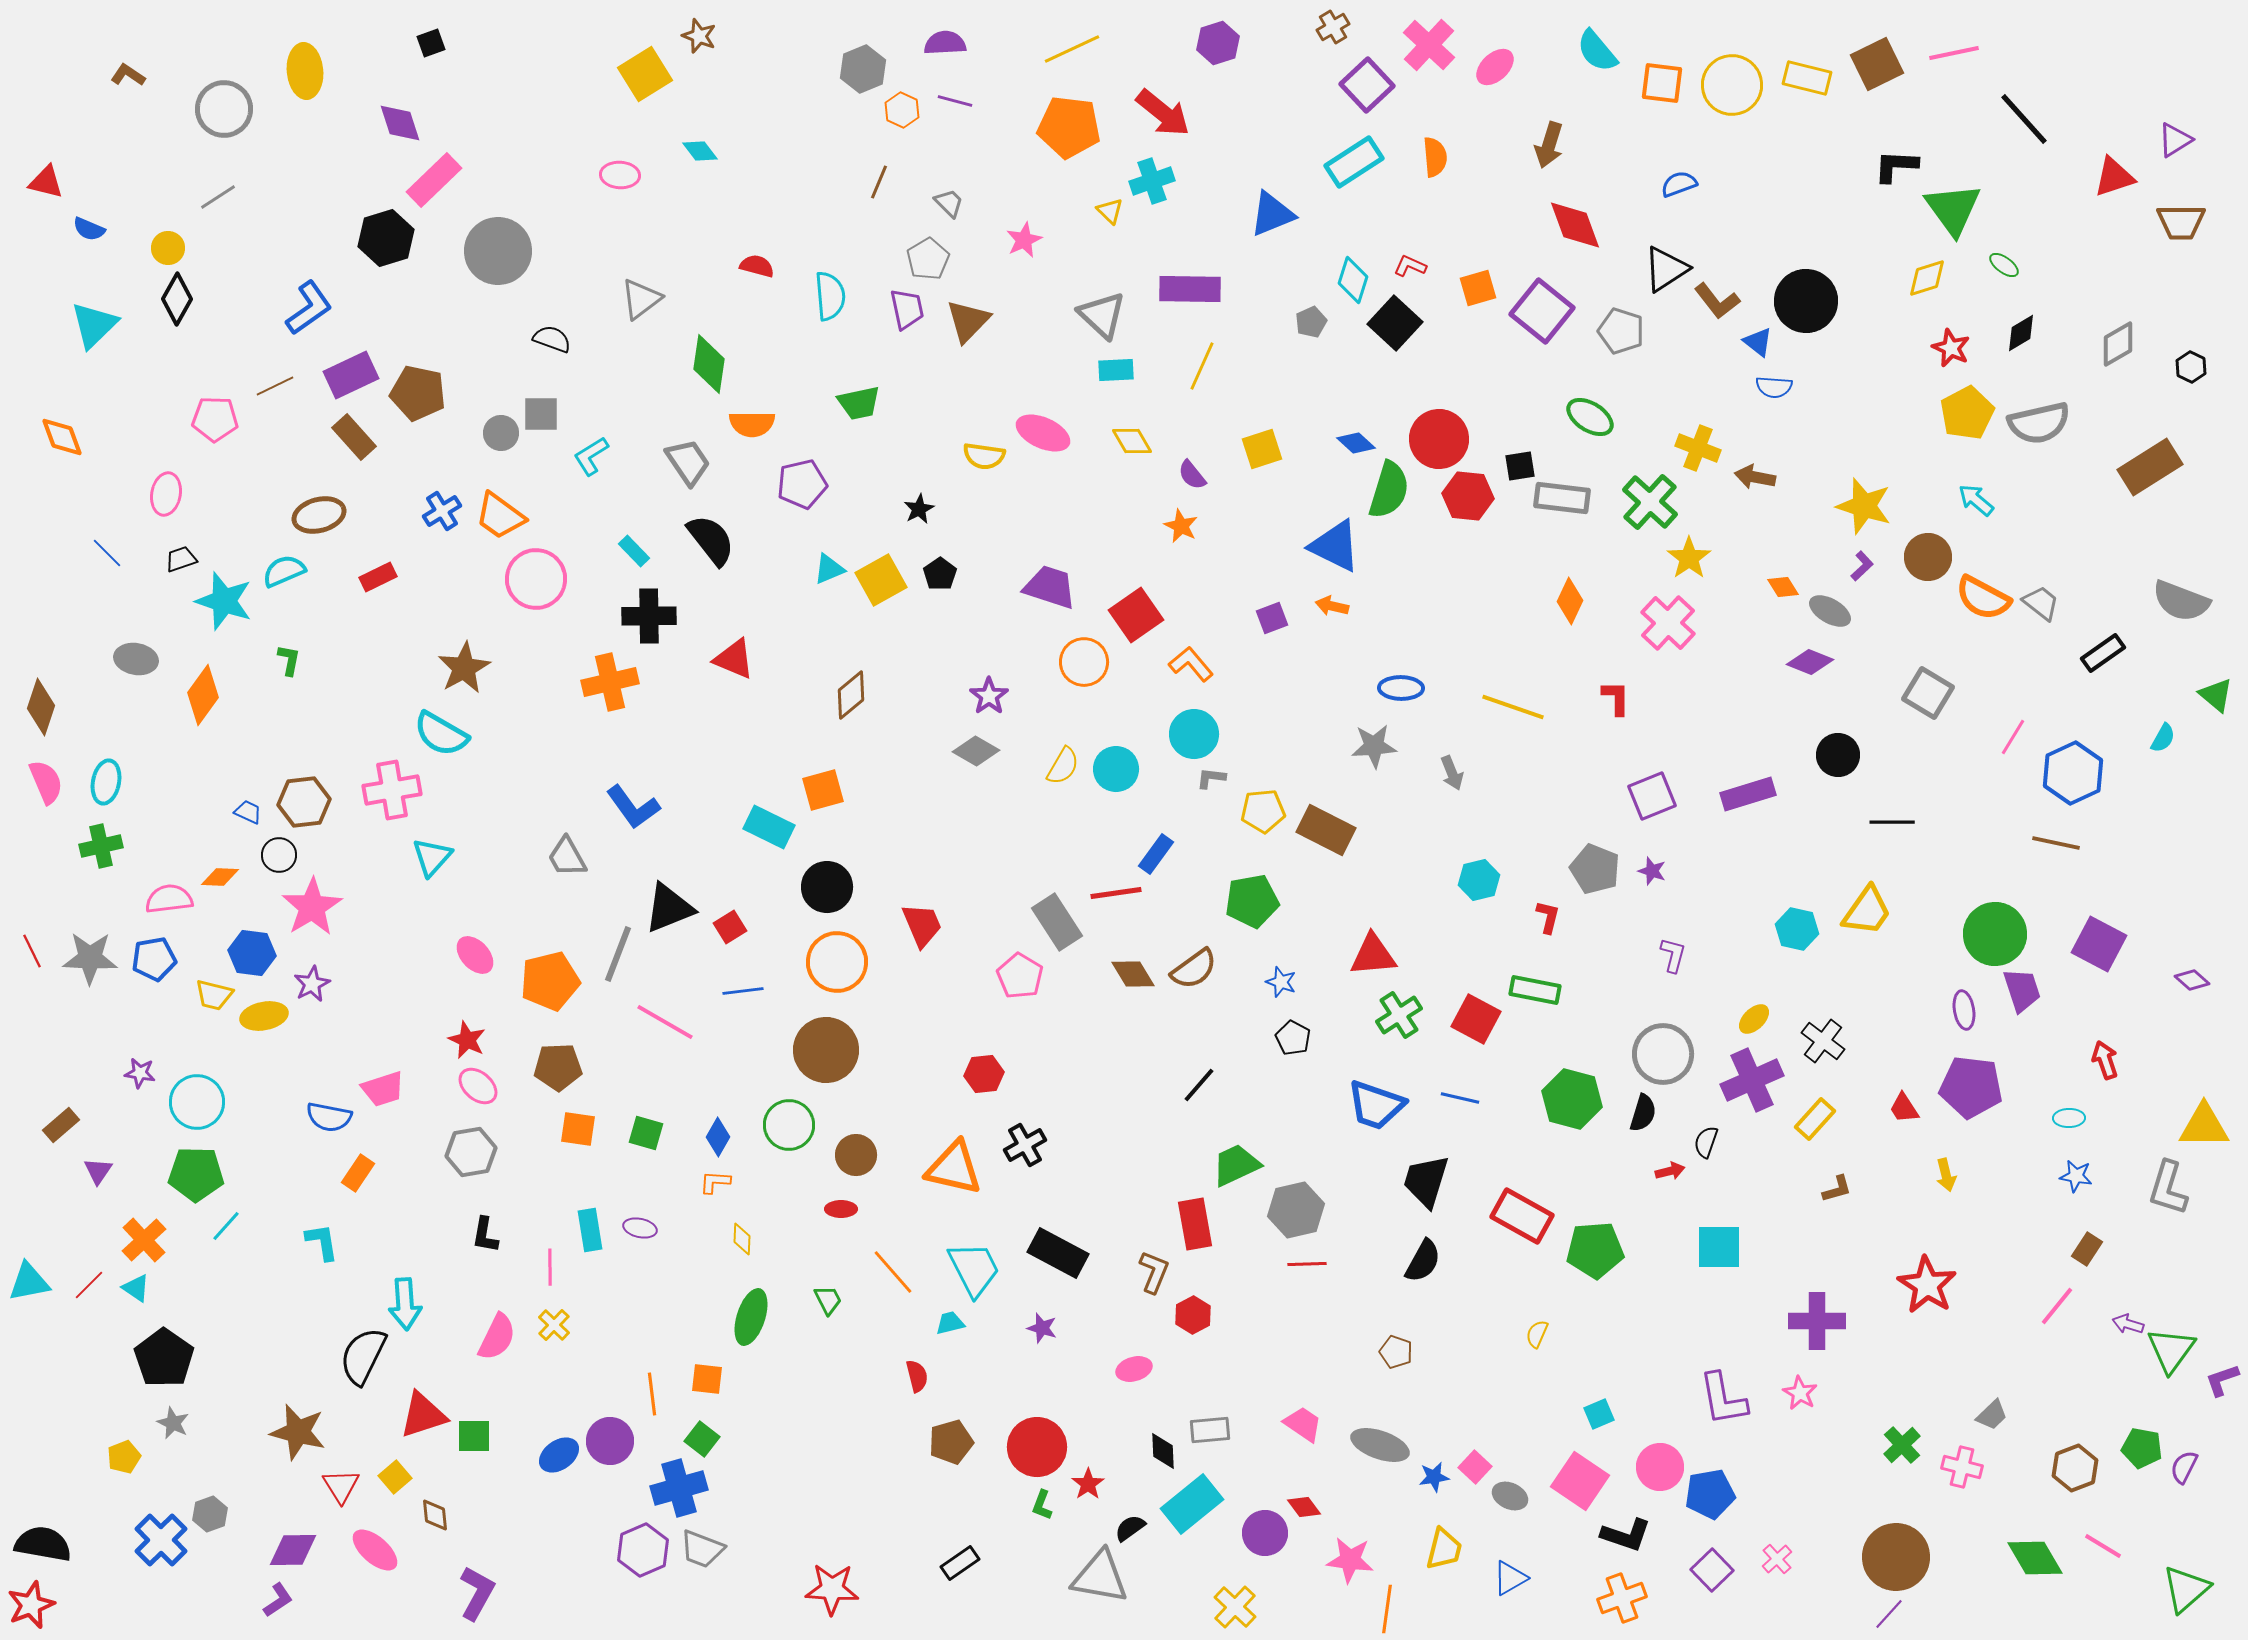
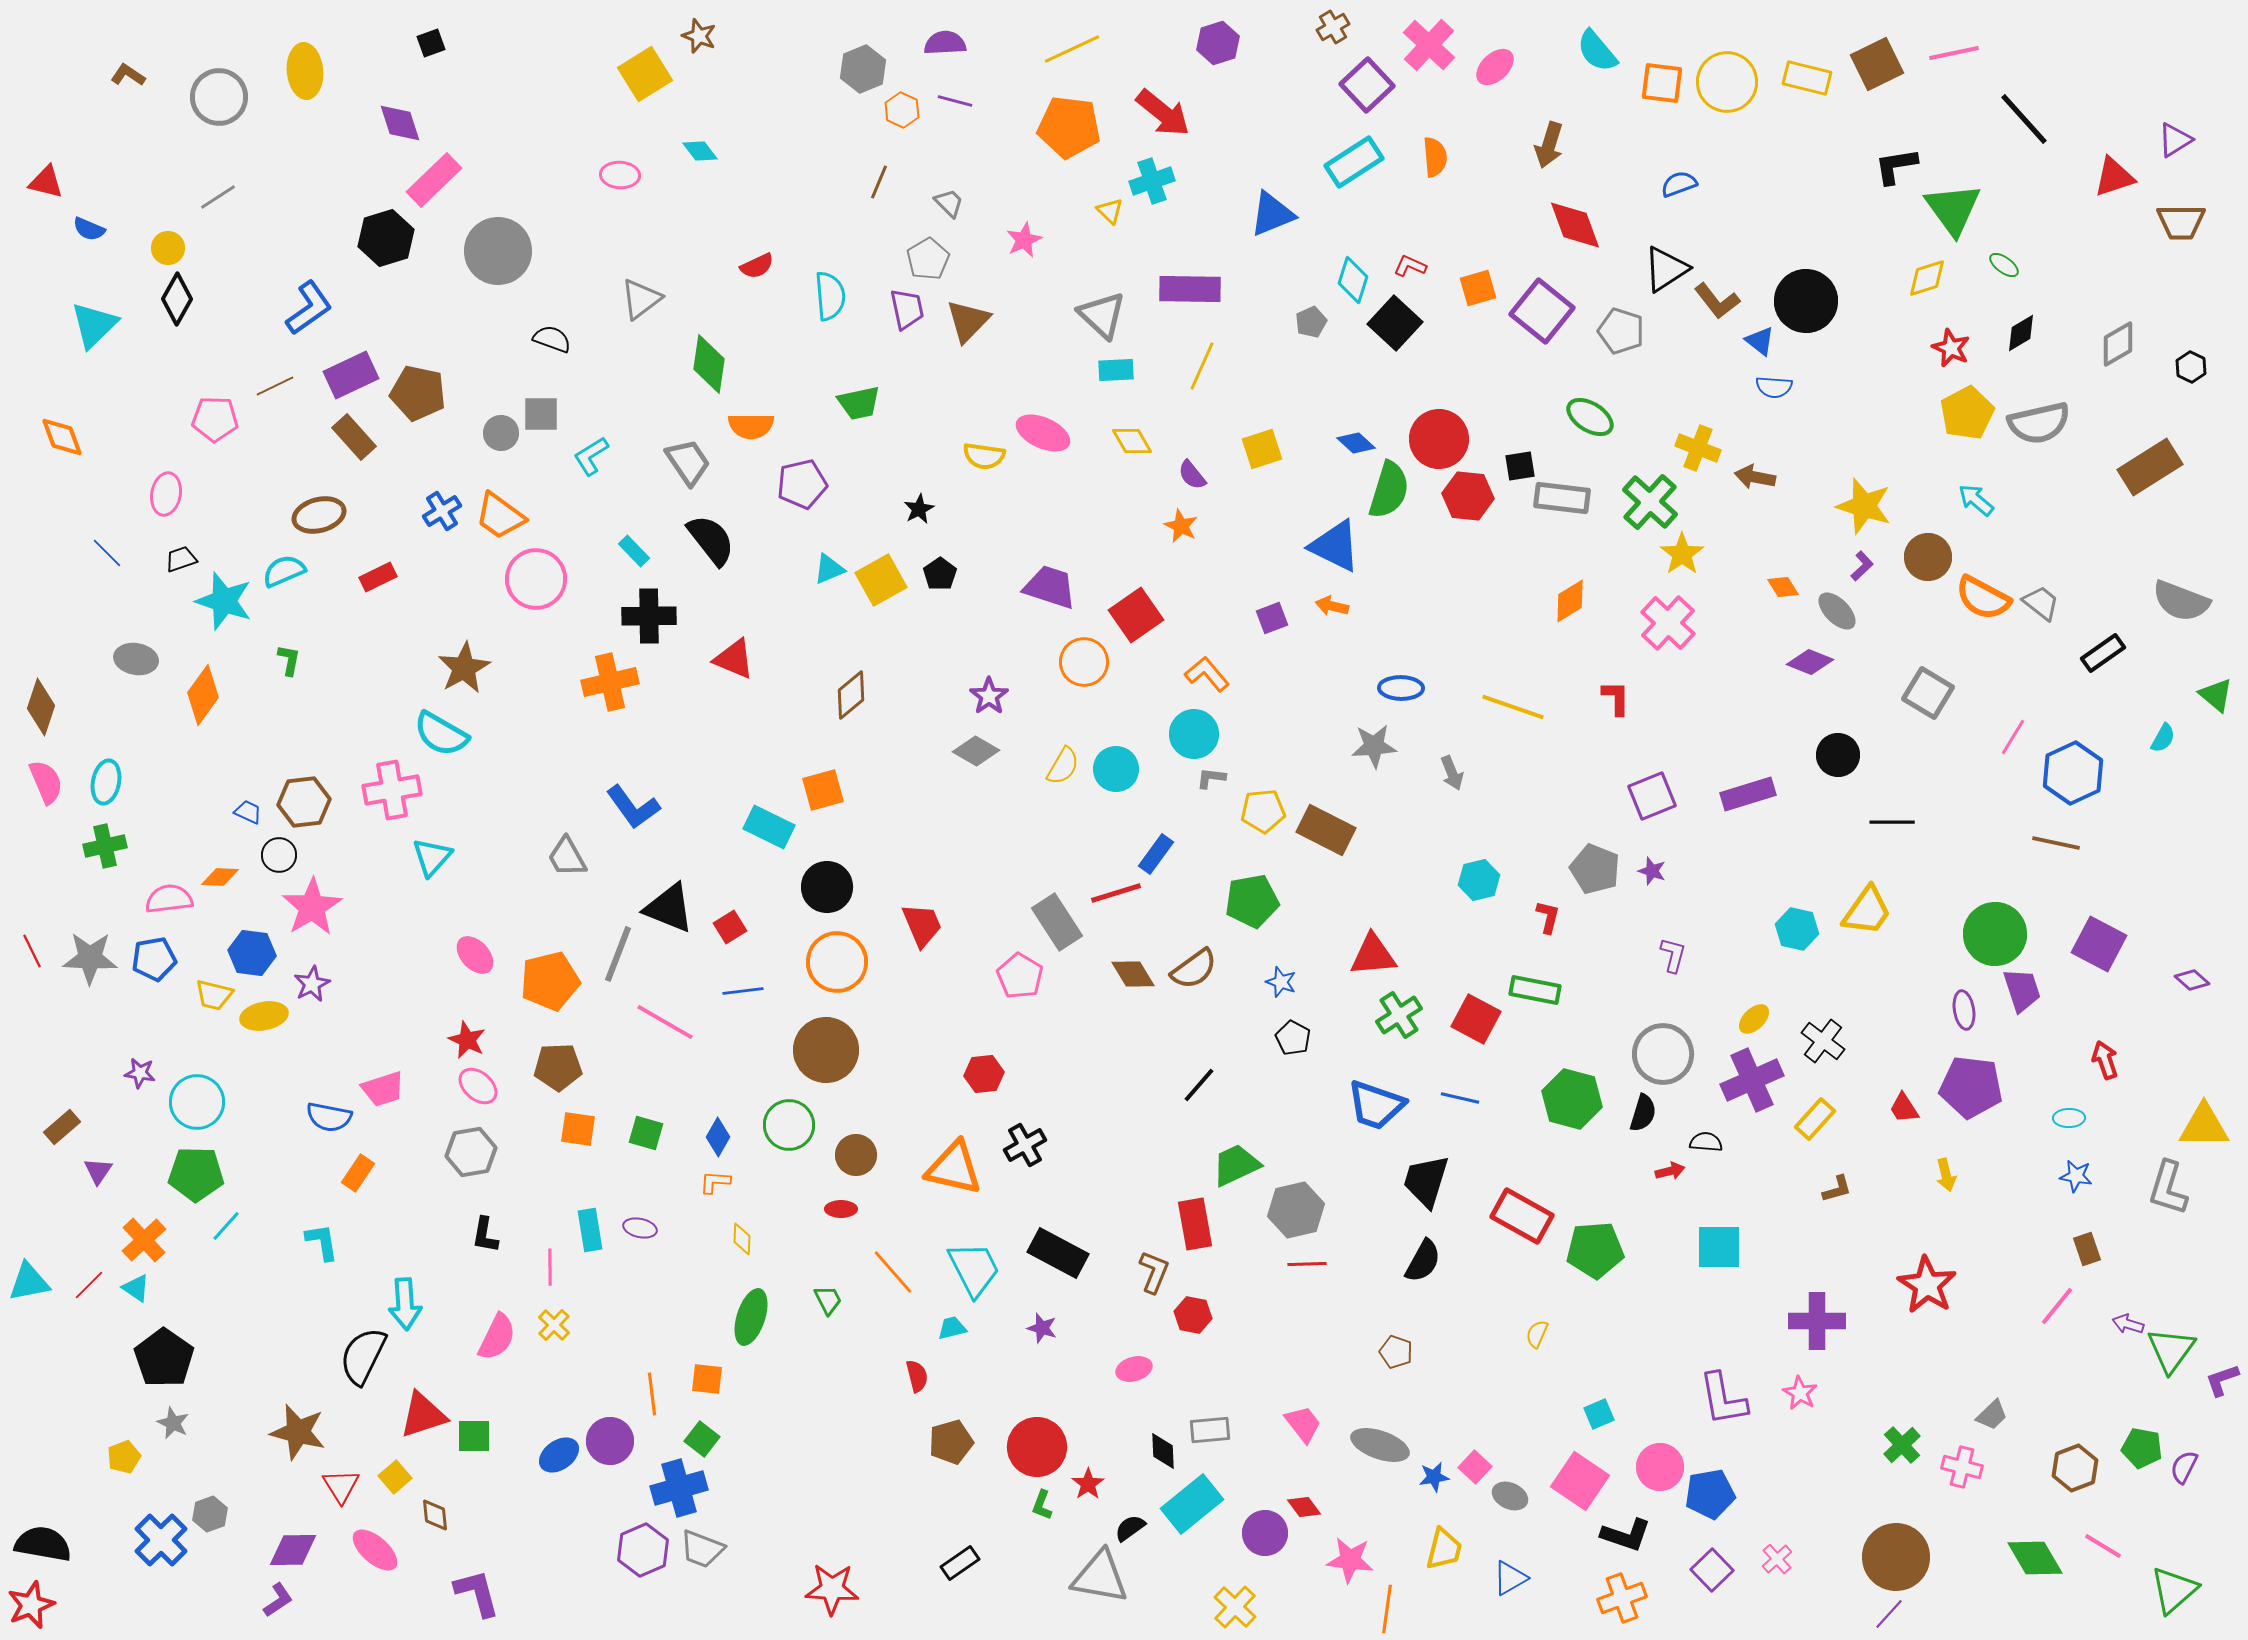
yellow circle at (1732, 85): moved 5 px left, 3 px up
gray circle at (224, 109): moved 5 px left, 12 px up
black L-shape at (1896, 166): rotated 12 degrees counterclockwise
red semicircle at (757, 266): rotated 140 degrees clockwise
blue triangle at (1758, 342): moved 2 px right, 1 px up
orange semicircle at (752, 424): moved 1 px left, 2 px down
yellow star at (1689, 558): moved 7 px left, 4 px up
orange diamond at (1570, 601): rotated 33 degrees clockwise
gray ellipse at (1830, 611): moved 7 px right; rotated 15 degrees clockwise
orange L-shape at (1191, 664): moved 16 px right, 10 px down
green cross at (101, 846): moved 4 px right
red line at (1116, 893): rotated 9 degrees counterclockwise
black triangle at (669, 908): rotated 44 degrees clockwise
brown rectangle at (61, 1125): moved 1 px right, 2 px down
black semicircle at (1706, 1142): rotated 76 degrees clockwise
brown rectangle at (2087, 1249): rotated 52 degrees counterclockwise
red hexagon at (1193, 1315): rotated 21 degrees counterclockwise
cyan trapezoid at (950, 1323): moved 2 px right, 5 px down
pink trapezoid at (1303, 1424): rotated 18 degrees clockwise
green triangle at (2186, 1589): moved 12 px left, 1 px down
purple L-shape at (477, 1593): rotated 44 degrees counterclockwise
